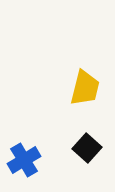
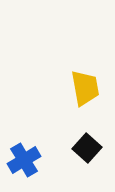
yellow trapezoid: rotated 24 degrees counterclockwise
